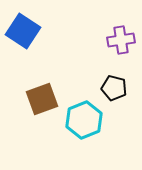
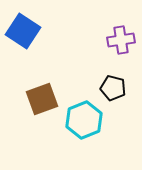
black pentagon: moved 1 px left
